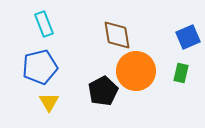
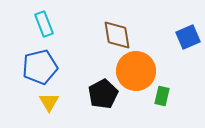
green rectangle: moved 19 px left, 23 px down
black pentagon: moved 3 px down
